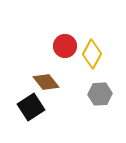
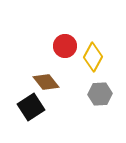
yellow diamond: moved 1 px right, 3 px down
